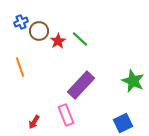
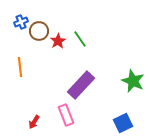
green line: rotated 12 degrees clockwise
orange line: rotated 12 degrees clockwise
